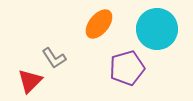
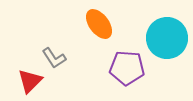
orange ellipse: rotated 76 degrees counterclockwise
cyan circle: moved 10 px right, 9 px down
purple pentagon: rotated 20 degrees clockwise
